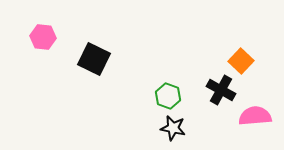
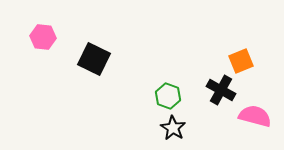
orange square: rotated 25 degrees clockwise
pink semicircle: rotated 20 degrees clockwise
black star: rotated 20 degrees clockwise
